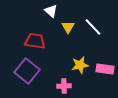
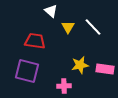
purple square: rotated 25 degrees counterclockwise
